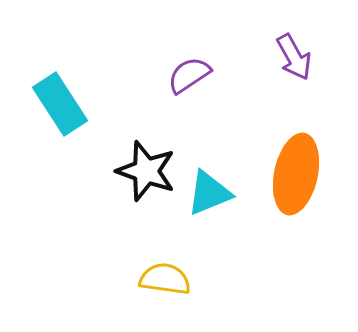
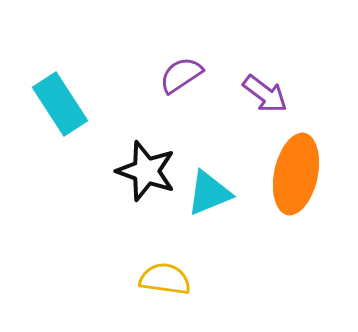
purple arrow: moved 29 px left, 37 px down; rotated 24 degrees counterclockwise
purple semicircle: moved 8 px left
